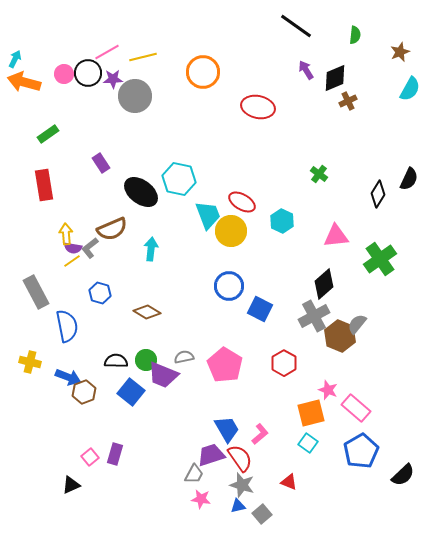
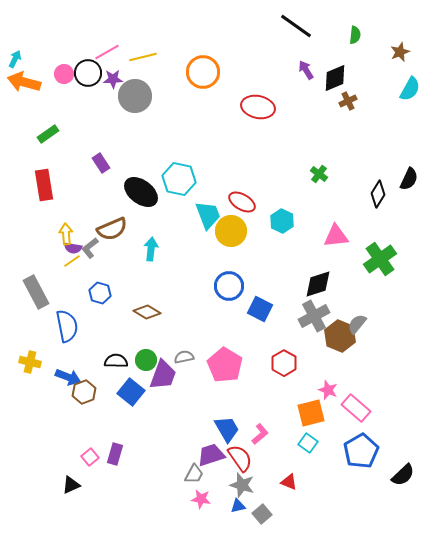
black diamond at (324, 284): moved 6 px left; rotated 24 degrees clockwise
purple trapezoid at (163, 375): rotated 92 degrees counterclockwise
